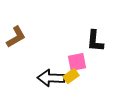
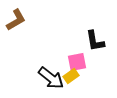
brown L-shape: moved 17 px up
black L-shape: rotated 15 degrees counterclockwise
black arrow: rotated 144 degrees counterclockwise
